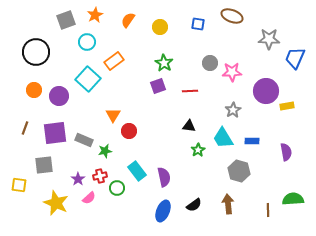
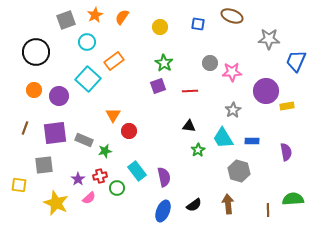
orange semicircle at (128, 20): moved 6 px left, 3 px up
blue trapezoid at (295, 58): moved 1 px right, 3 px down
